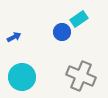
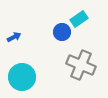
gray cross: moved 11 px up
